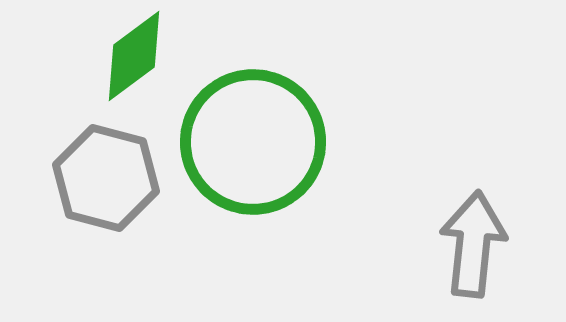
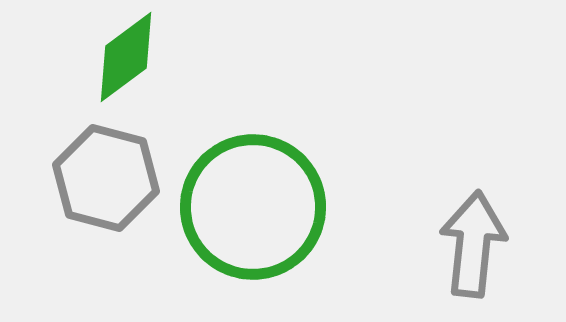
green diamond: moved 8 px left, 1 px down
green circle: moved 65 px down
